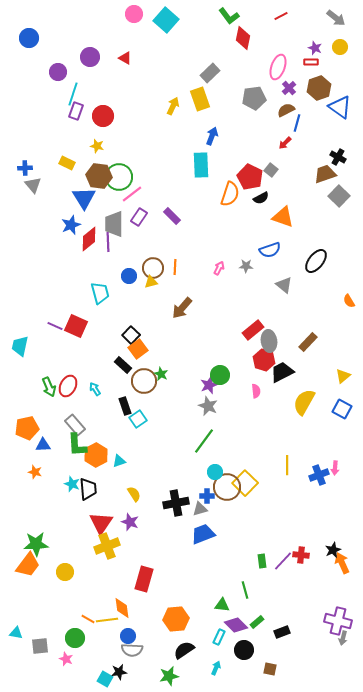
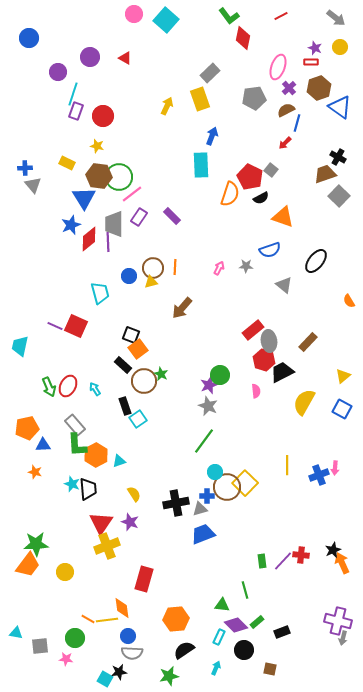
yellow arrow at (173, 106): moved 6 px left
black square at (131, 335): rotated 24 degrees counterclockwise
gray semicircle at (132, 650): moved 3 px down
pink star at (66, 659): rotated 16 degrees counterclockwise
